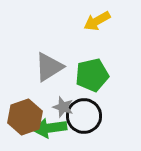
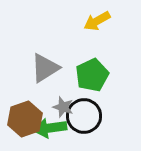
gray triangle: moved 4 px left, 1 px down
green pentagon: rotated 12 degrees counterclockwise
brown hexagon: moved 2 px down
